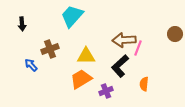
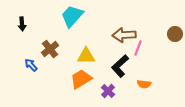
brown arrow: moved 5 px up
brown cross: rotated 18 degrees counterclockwise
orange semicircle: rotated 88 degrees counterclockwise
purple cross: moved 2 px right; rotated 24 degrees counterclockwise
